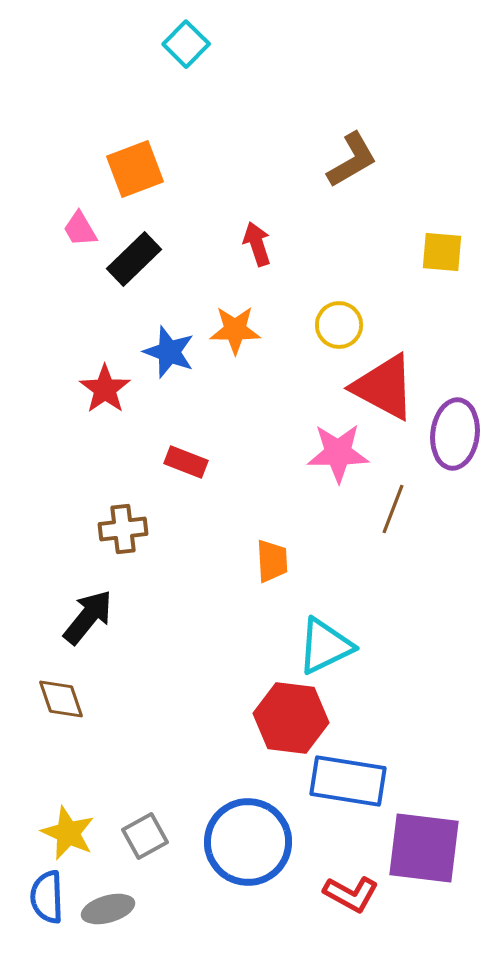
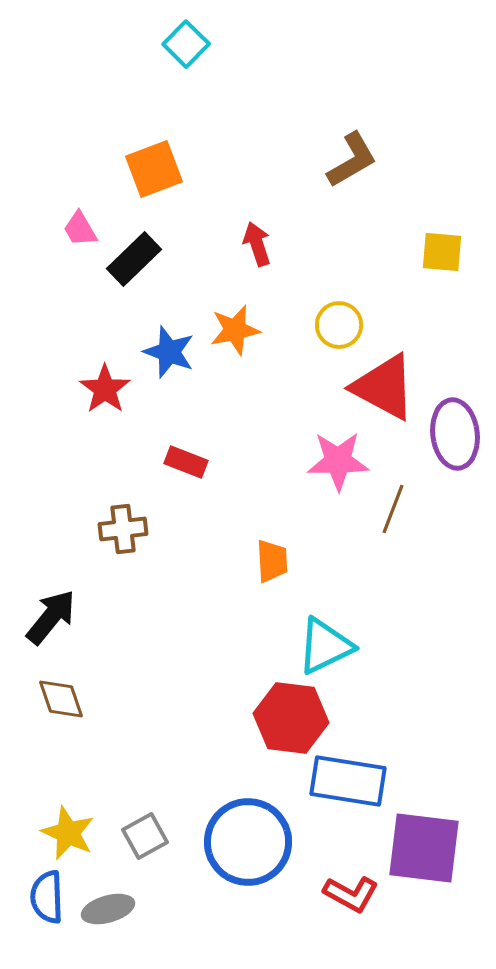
orange square: moved 19 px right
orange star: rotated 12 degrees counterclockwise
purple ellipse: rotated 14 degrees counterclockwise
pink star: moved 8 px down
black arrow: moved 37 px left
